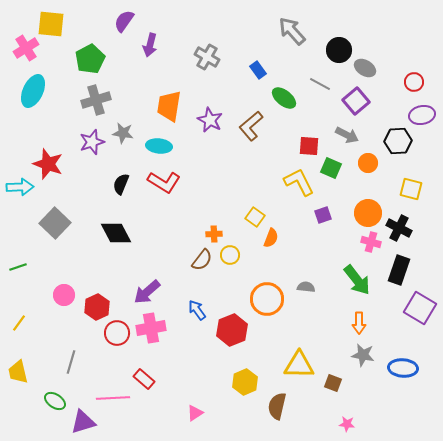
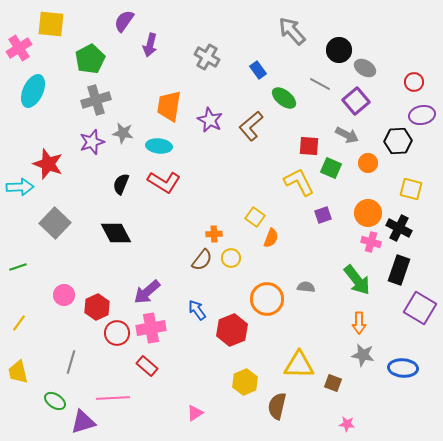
pink cross at (26, 48): moved 7 px left
yellow circle at (230, 255): moved 1 px right, 3 px down
red rectangle at (144, 379): moved 3 px right, 13 px up
